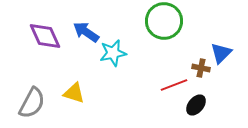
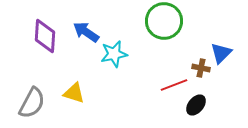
purple diamond: rotated 28 degrees clockwise
cyan star: moved 1 px right, 1 px down
